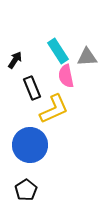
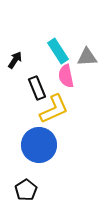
black rectangle: moved 5 px right
blue circle: moved 9 px right
